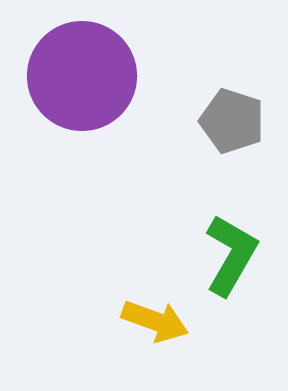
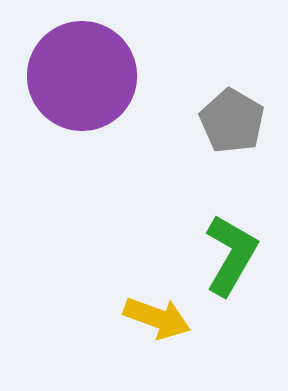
gray pentagon: rotated 12 degrees clockwise
yellow arrow: moved 2 px right, 3 px up
